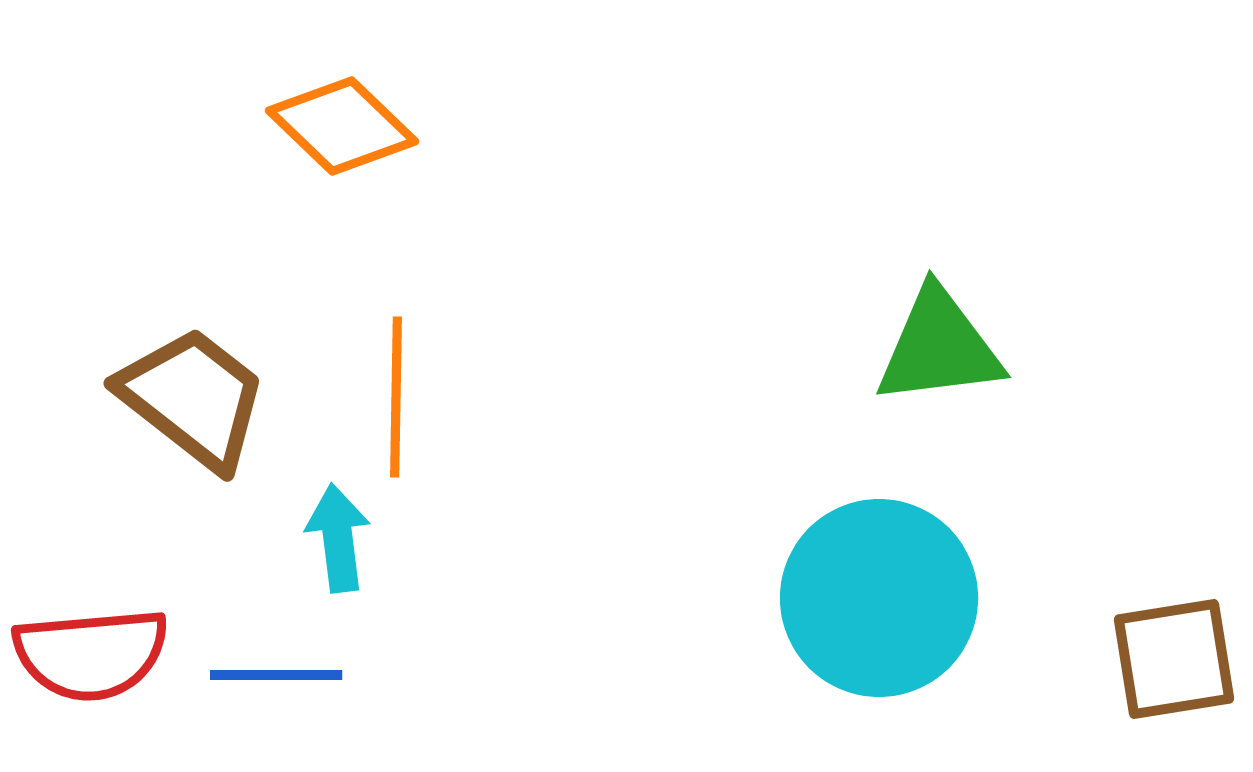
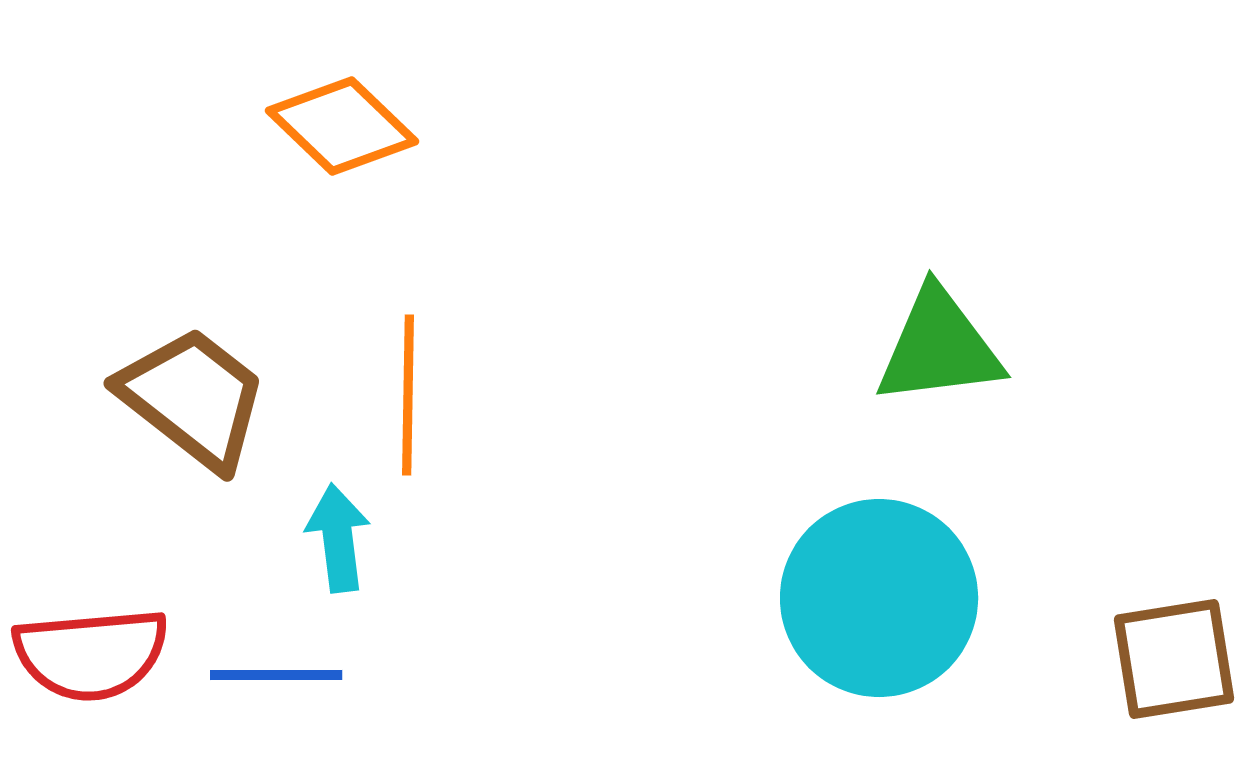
orange line: moved 12 px right, 2 px up
